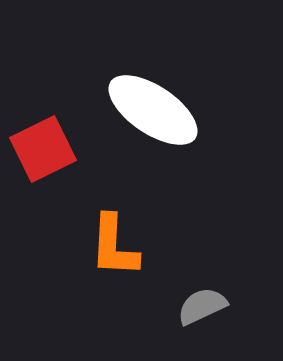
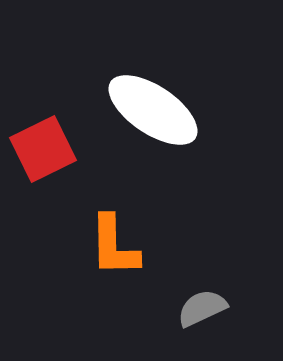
orange L-shape: rotated 4 degrees counterclockwise
gray semicircle: moved 2 px down
